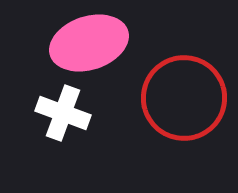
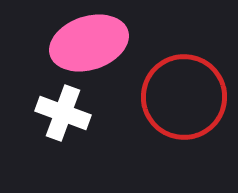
red circle: moved 1 px up
